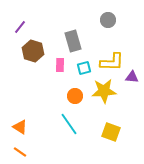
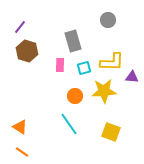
brown hexagon: moved 6 px left
orange line: moved 2 px right
